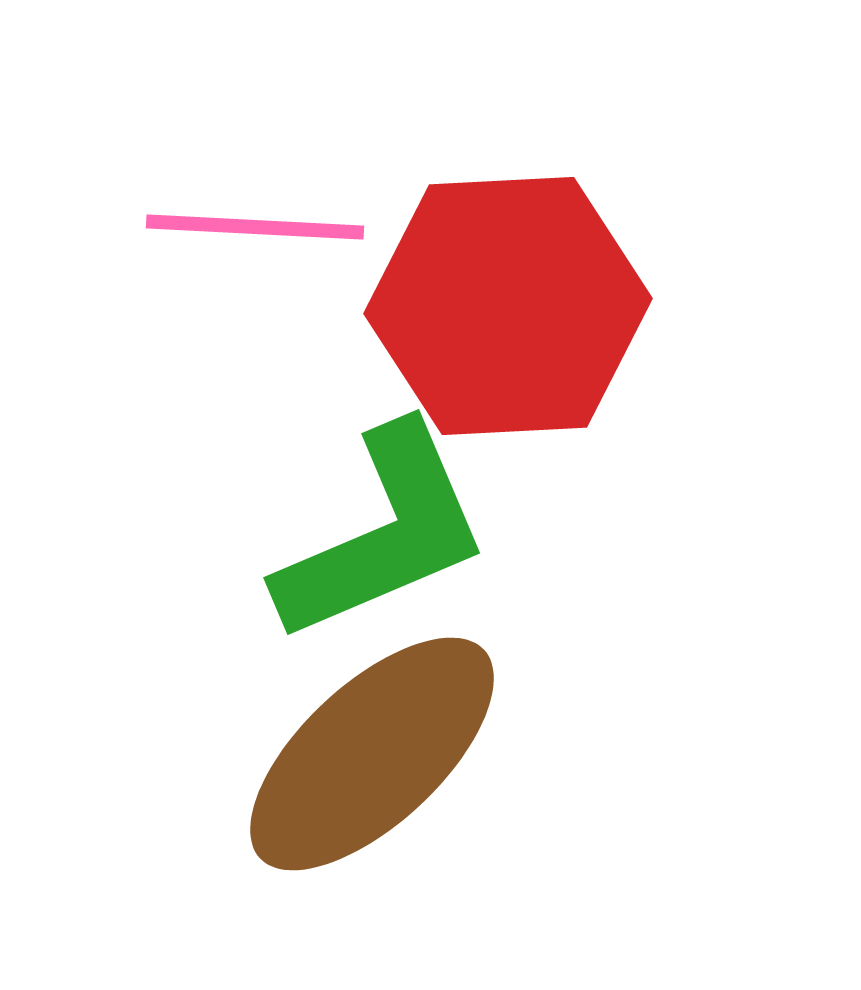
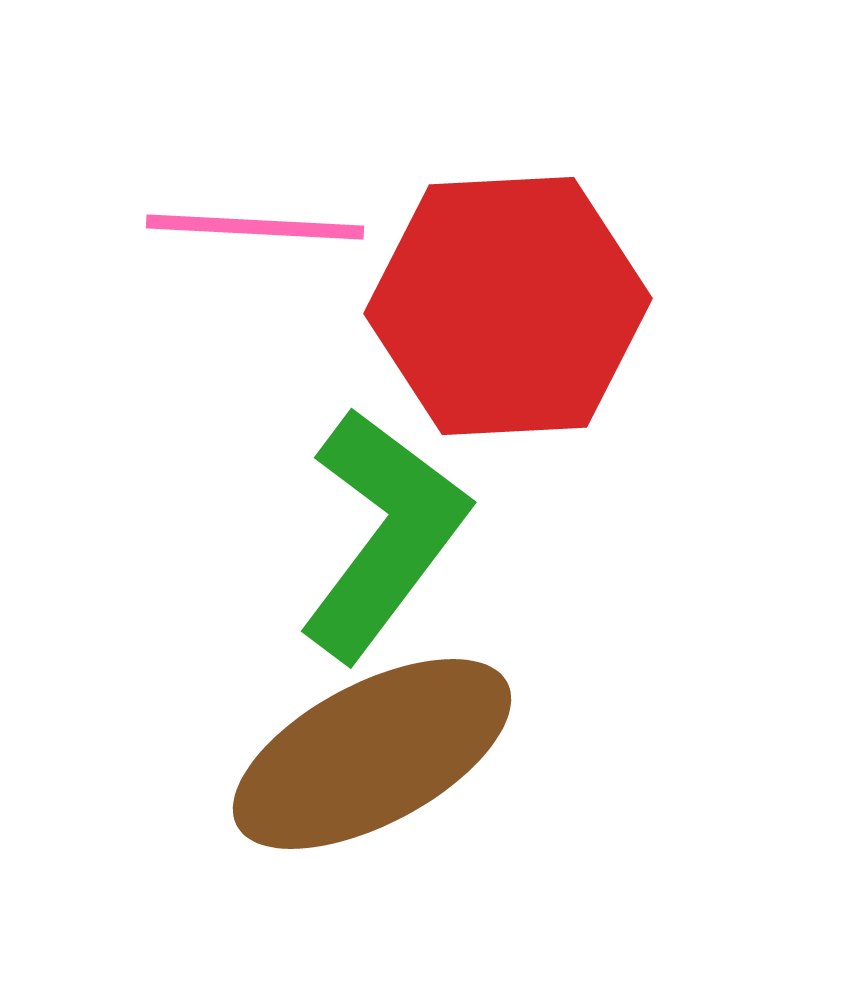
green L-shape: rotated 30 degrees counterclockwise
brown ellipse: rotated 15 degrees clockwise
